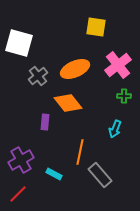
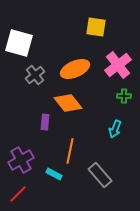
gray cross: moved 3 px left, 1 px up
orange line: moved 10 px left, 1 px up
